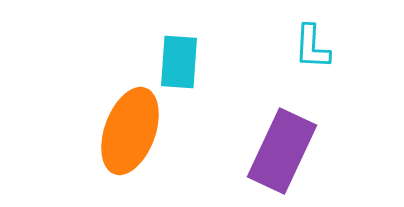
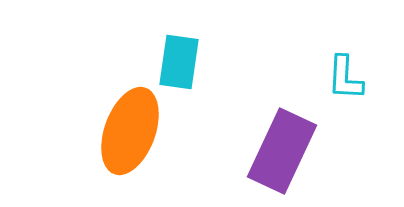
cyan L-shape: moved 33 px right, 31 px down
cyan rectangle: rotated 4 degrees clockwise
